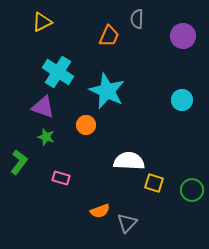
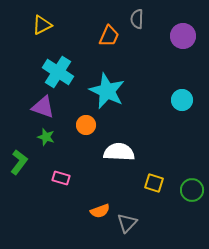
yellow triangle: moved 3 px down
white semicircle: moved 10 px left, 9 px up
